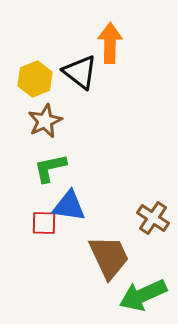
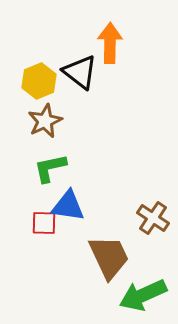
yellow hexagon: moved 4 px right, 2 px down
blue triangle: moved 1 px left
